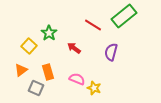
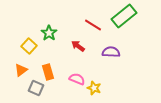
red arrow: moved 4 px right, 2 px up
purple semicircle: rotated 78 degrees clockwise
